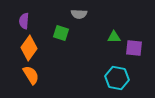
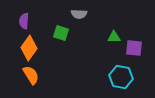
cyan hexagon: moved 4 px right, 1 px up
